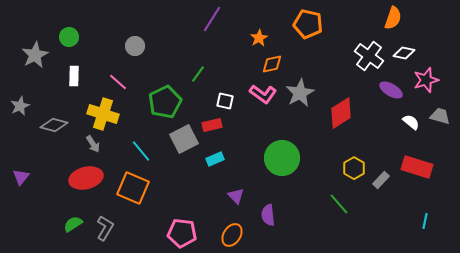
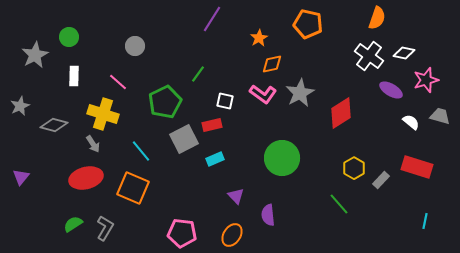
orange semicircle at (393, 18): moved 16 px left
